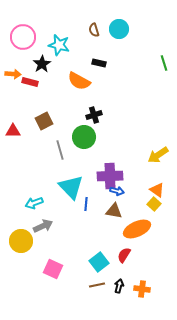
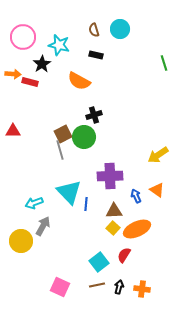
cyan circle: moved 1 px right
black rectangle: moved 3 px left, 8 px up
brown square: moved 19 px right, 13 px down
cyan triangle: moved 2 px left, 5 px down
blue arrow: moved 19 px right, 5 px down; rotated 128 degrees counterclockwise
yellow square: moved 41 px left, 24 px down
brown triangle: rotated 12 degrees counterclockwise
gray arrow: rotated 36 degrees counterclockwise
pink square: moved 7 px right, 18 px down
black arrow: moved 1 px down
